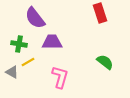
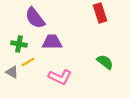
pink L-shape: rotated 100 degrees clockwise
